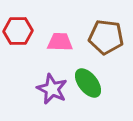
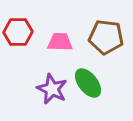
red hexagon: moved 1 px down
